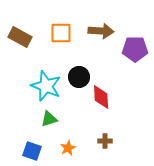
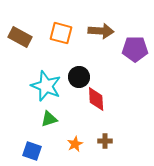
orange square: rotated 15 degrees clockwise
red diamond: moved 5 px left, 2 px down
orange star: moved 7 px right, 4 px up
